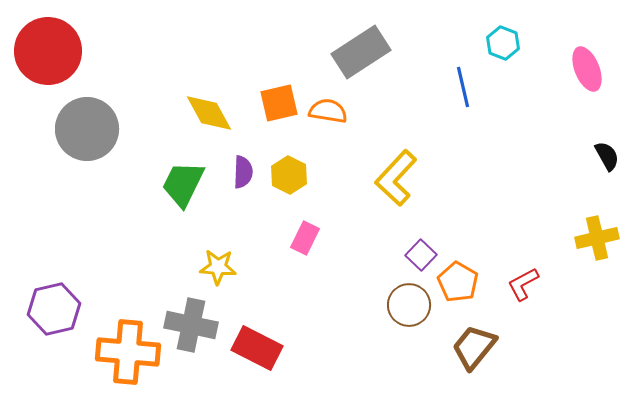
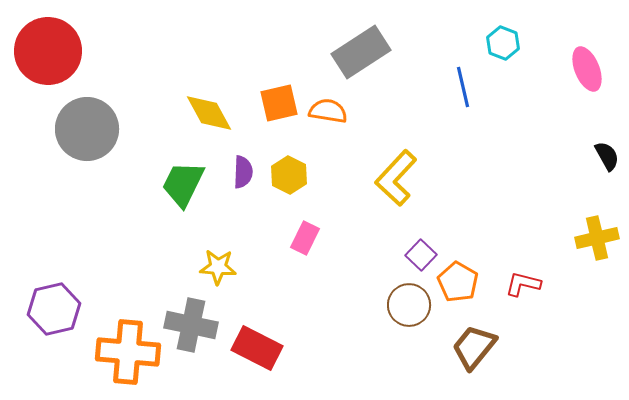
red L-shape: rotated 42 degrees clockwise
